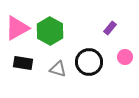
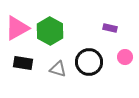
purple rectangle: rotated 64 degrees clockwise
